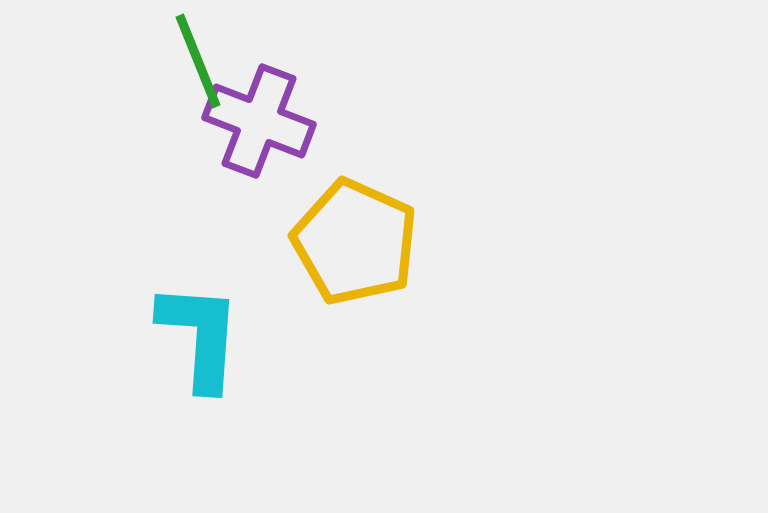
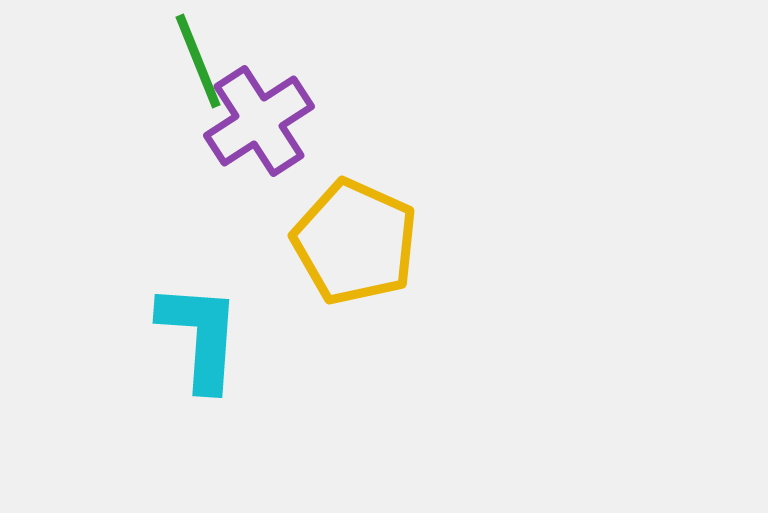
purple cross: rotated 36 degrees clockwise
